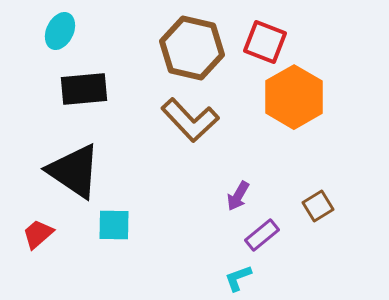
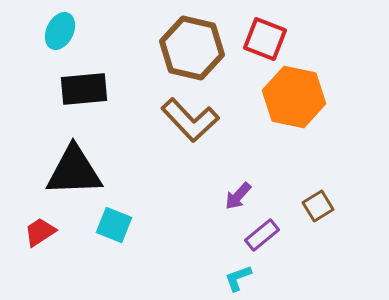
red square: moved 3 px up
orange hexagon: rotated 18 degrees counterclockwise
black triangle: rotated 36 degrees counterclockwise
purple arrow: rotated 12 degrees clockwise
cyan square: rotated 21 degrees clockwise
red trapezoid: moved 2 px right, 2 px up; rotated 8 degrees clockwise
